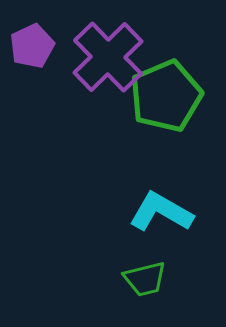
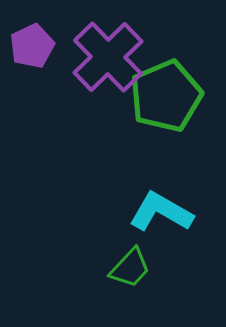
green trapezoid: moved 15 px left, 11 px up; rotated 33 degrees counterclockwise
